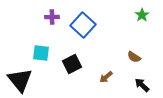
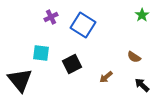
purple cross: moved 1 px left; rotated 24 degrees counterclockwise
blue square: rotated 10 degrees counterclockwise
